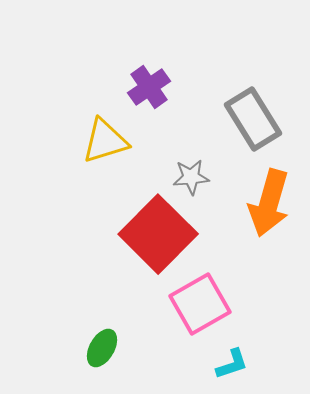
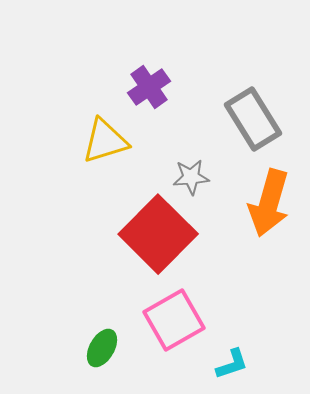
pink square: moved 26 px left, 16 px down
